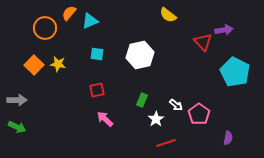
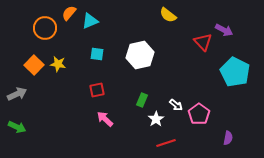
purple arrow: rotated 36 degrees clockwise
gray arrow: moved 6 px up; rotated 24 degrees counterclockwise
